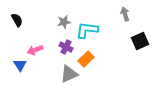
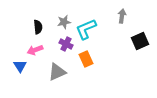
gray arrow: moved 3 px left, 2 px down; rotated 24 degrees clockwise
black semicircle: moved 21 px right, 7 px down; rotated 24 degrees clockwise
cyan L-shape: moved 1 px left, 1 px up; rotated 30 degrees counterclockwise
purple cross: moved 3 px up
orange rectangle: rotated 70 degrees counterclockwise
blue triangle: moved 1 px down
gray triangle: moved 12 px left, 2 px up
